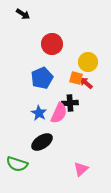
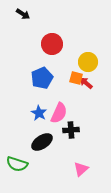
black cross: moved 1 px right, 27 px down
